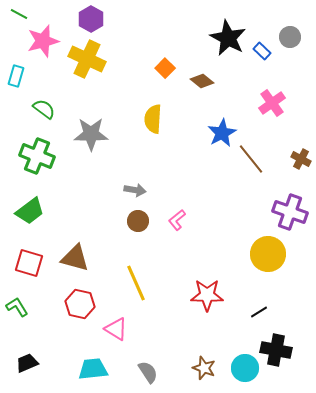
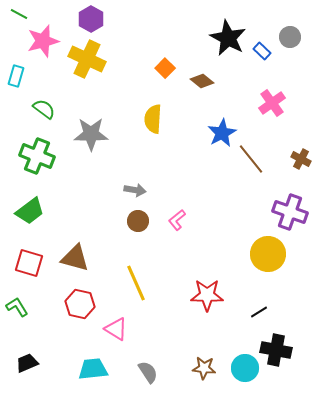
brown star: rotated 15 degrees counterclockwise
